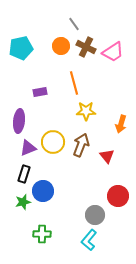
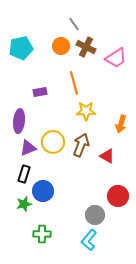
pink trapezoid: moved 3 px right, 6 px down
red triangle: rotated 21 degrees counterclockwise
green star: moved 1 px right, 2 px down
